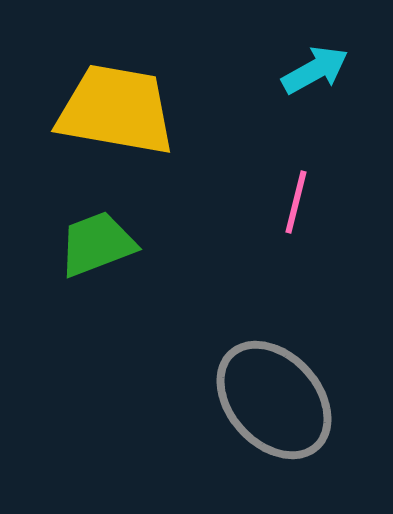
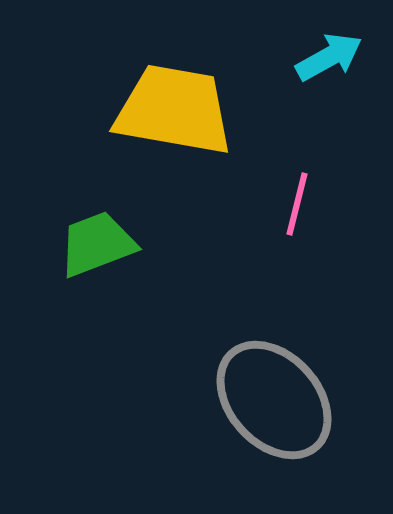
cyan arrow: moved 14 px right, 13 px up
yellow trapezoid: moved 58 px right
pink line: moved 1 px right, 2 px down
